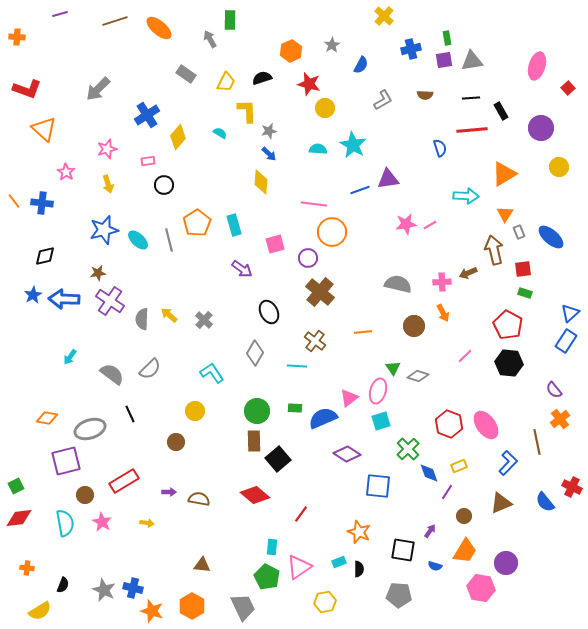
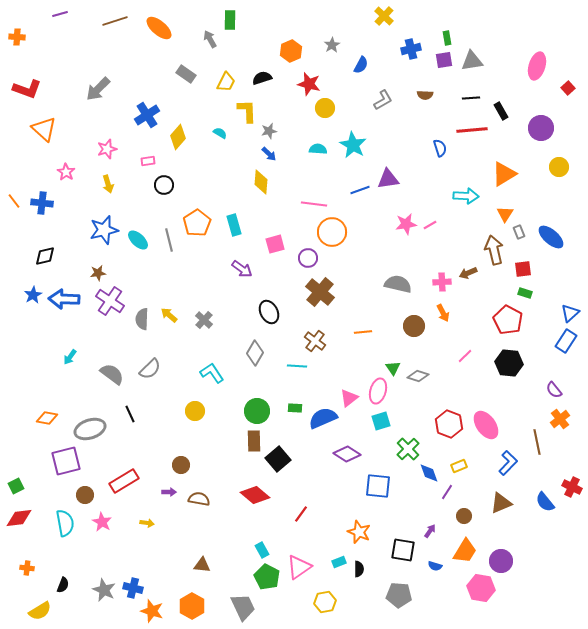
red pentagon at (508, 325): moved 5 px up
brown circle at (176, 442): moved 5 px right, 23 px down
cyan rectangle at (272, 547): moved 10 px left, 3 px down; rotated 35 degrees counterclockwise
purple circle at (506, 563): moved 5 px left, 2 px up
